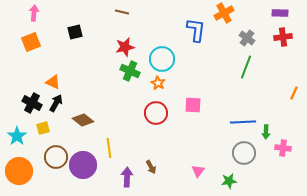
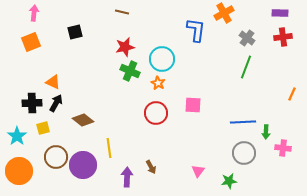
orange line: moved 2 px left, 1 px down
black cross: rotated 30 degrees counterclockwise
